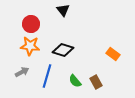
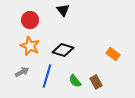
red circle: moved 1 px left, 4 px up
orange star: rotated 18 degrees clockwise
